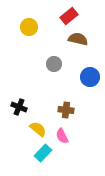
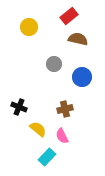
blue circle: moved 8 px left
brown cross: moved 1 px left, 1 px up; rotated 21 degrees counterclockwise
cyan rectangle: moved 4 px right, 4 px down
